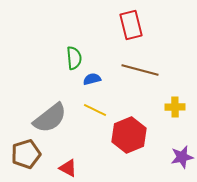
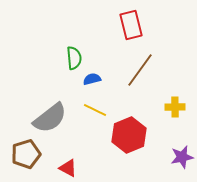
brown line: rotated 69 degrees counterclockwise
